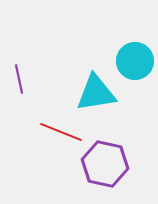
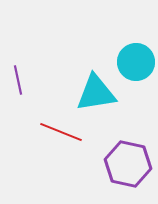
cyan circle: moved 1 px right, 1 px down
purple line: moved 1 px left, 1 px down
purple hexagon: moved 23 px right
